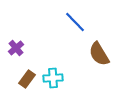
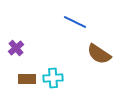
blue line: rotated 20 degrees counterclockwise
brown semicircle: rotated 25 degrees counterclockwise
brown rectangle: rotated 54 degrees clockwise
